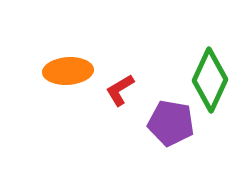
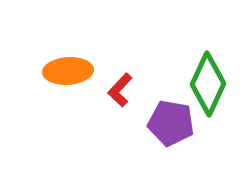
green diamond: moved 2 px left, 4 px down
red L-shape: rotated 16 degrees counterclockwise
